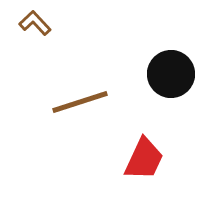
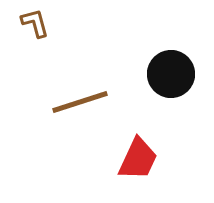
brown L-shape: rotated 28 degrees clockwise
red trapezoid: moved 6 px left
